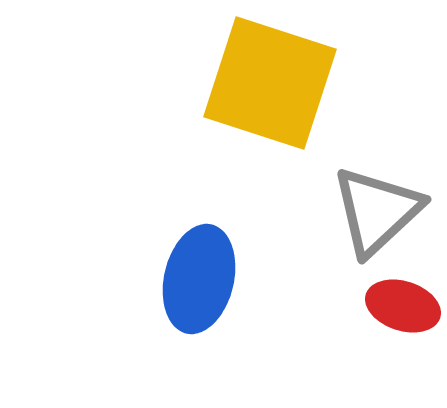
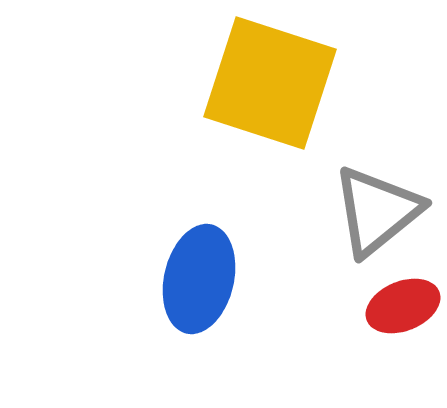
gray triangle: rotated 4 degrees clockwise
red ellipse: rotated 40 degrees counterclockwise
